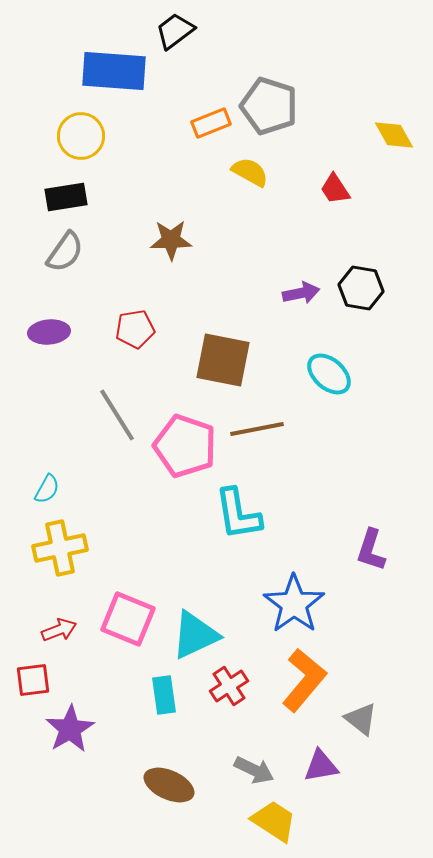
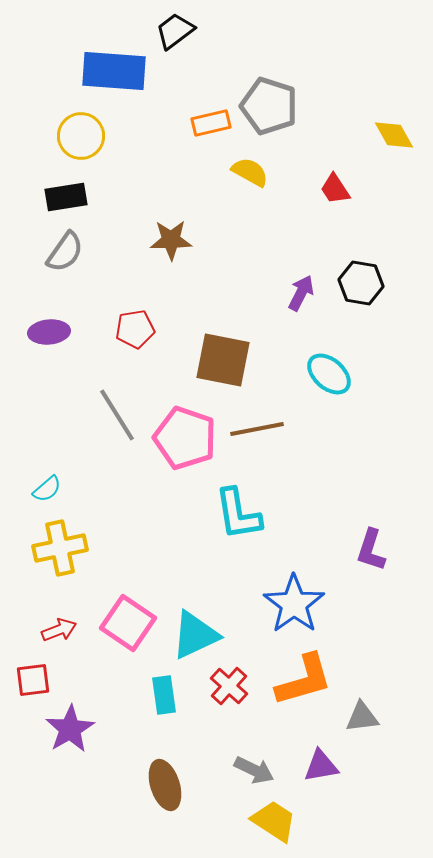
orange rectangle: rotated 9 degrees clockwise
black hexagon: moved 5 px up
purple arrow: rotated 51 degrees counterclockwise
pink pentagon: moved 8 px up
cyan semicircle: rotated 20 degrees clockwise
pink square: moved 4 px down; rotated 12 degrees clockwise
orange L-shape: rotated 34 degrees clockwise
red cross: rotated 15 degrees counterclockwise
gray triangle: moved 1 px right, 2 px up; rotated 45 degrees counterclockwise
brown ellipse: moved 4 px left; rotated 48 degrees clockwise
